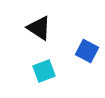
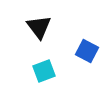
black triangle: moved 1 px up; rotated 20 degrees clockwise
